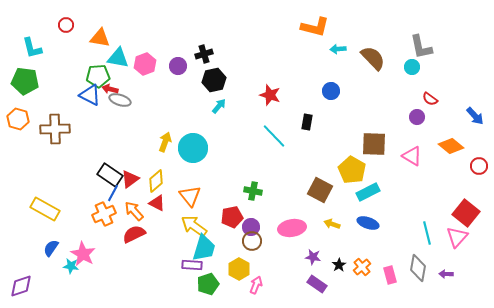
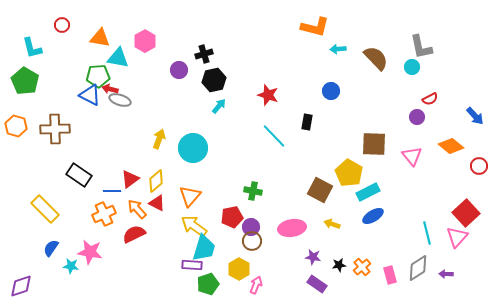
red circle at (66, 25): moved 4 px left
brown semicircle at (373, 58): moved 3 px right
pink hexagon at (145, 64): moved 23 px up; rotated 10 degrees counterclockwise
purple circle at (178, 66): moved 1 px right, 4 px down
green pentagon at (25, 81): rotated 24 degrees clockwise
red star at (270, 95): moved 2 px left
red semicircle at (430, 99): rotated 63 degrees counterclockwise
orange hexagon at (18, 119): moved 2 px left, 7 px down
yellow arrow at (165, 142): moved 6 px left, 3 px up
pink triangle at (412, 156): rotated 20 degrees clockwise
yellow pentagon at (352, 170): moved 3 px left, 3 px down
black rectangle at (110, 175): moved 31 px left
blue line at (113, 193): moved 1 px left, 2 px up; rotated 60 degrees clockwise
orange triangle at (190, 196): rotated 20 degrees clockwise
yellow rectangle at (45, 209): rotated 16 degrees clockwise
orange arrow at (134, 211): moved 3 px right, 2 px up
red square at (466, 213): rotated 8 degrees clockwise
blue ellipse at (368, 223): moved 5 px right, 7 px up; rotated 50 degrees counterclockwise
pink star at (83, 254): moved 7 px right, 2 px up; rotated 20 degrees counterclockwise
black star at (339, 265): rotated 24 degrees clockwise
gray diamond at (418, 268): rotated 48 degrees clockwise
